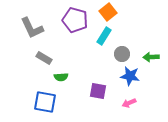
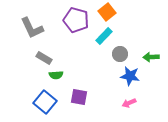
orange square: moved 1 px left
purple pentagon: moved 1 px right
cyan rectangle: rotated 12 degrees clockwise
gray circle: moved 2 px left
green semicircle: moved 5 px left, 2 px up
purple square: moved 19 px left, 6 px down
blue square: rotated 30 degrees clockwise
